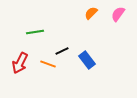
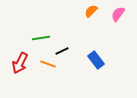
orange semicircle: moved 2 px up
green line: moved 6 px right, 6 px down
blue rectangle: moved 9 px right
